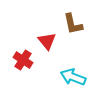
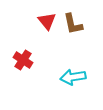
red triangle: moved 20 px up
cyan arrow: rotated 30 degrees counterclockwise
